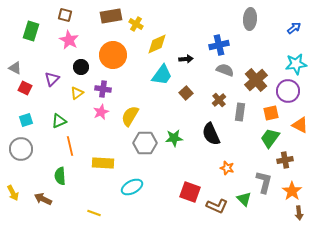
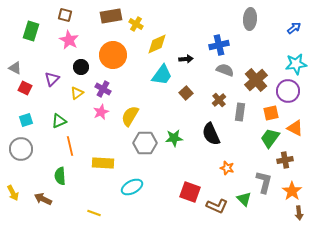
purple cross at (103, 89): rotated 21 degrees clockwise
orange triangle at (300, 125): moved 5 px left, 3 px down
